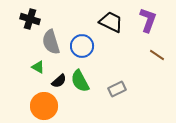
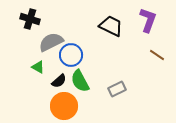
black trapezoid: moved 4 px down
gray semicircle: rotated 80 degrees clockwise
blue circle: moved 11 px left, 9 px down
orange circle: moved 20 px right
